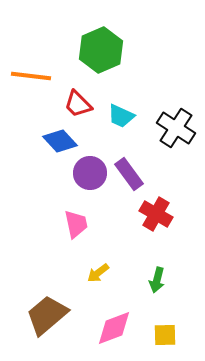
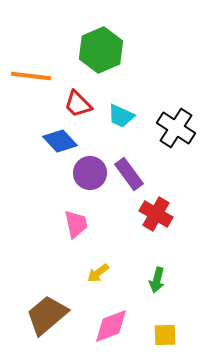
pink diamond: moved 3 px left, 2 px up
